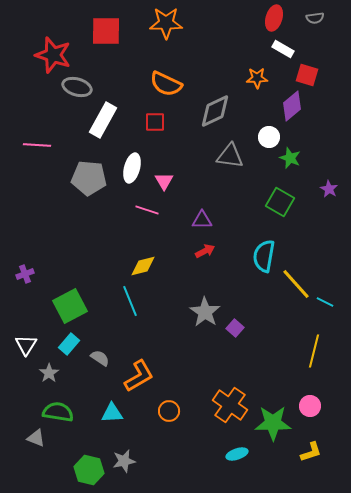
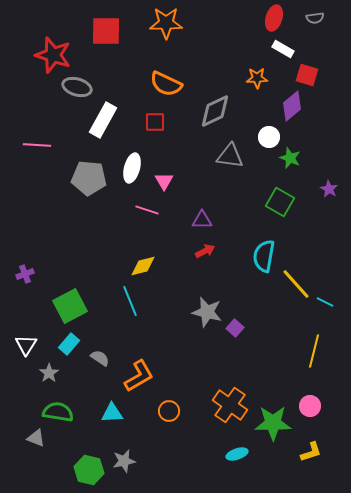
gray star at (205, 312): moved 2 px right; rotated 20 degrees counterclockwise
